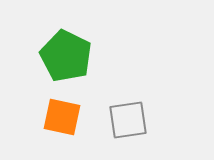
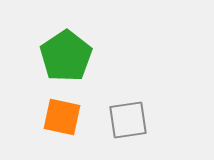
green pentagon: rotated 12 degrees clockwise
